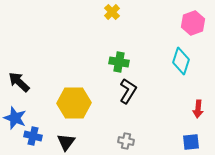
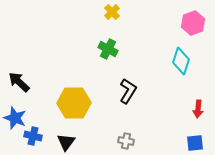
green cross: moved 11 px left, 13 px up; rotated 18 degrees clockwise
blue square: moved 4 px right, 1 px down
